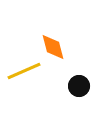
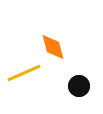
yellow line: moved 2 px down
